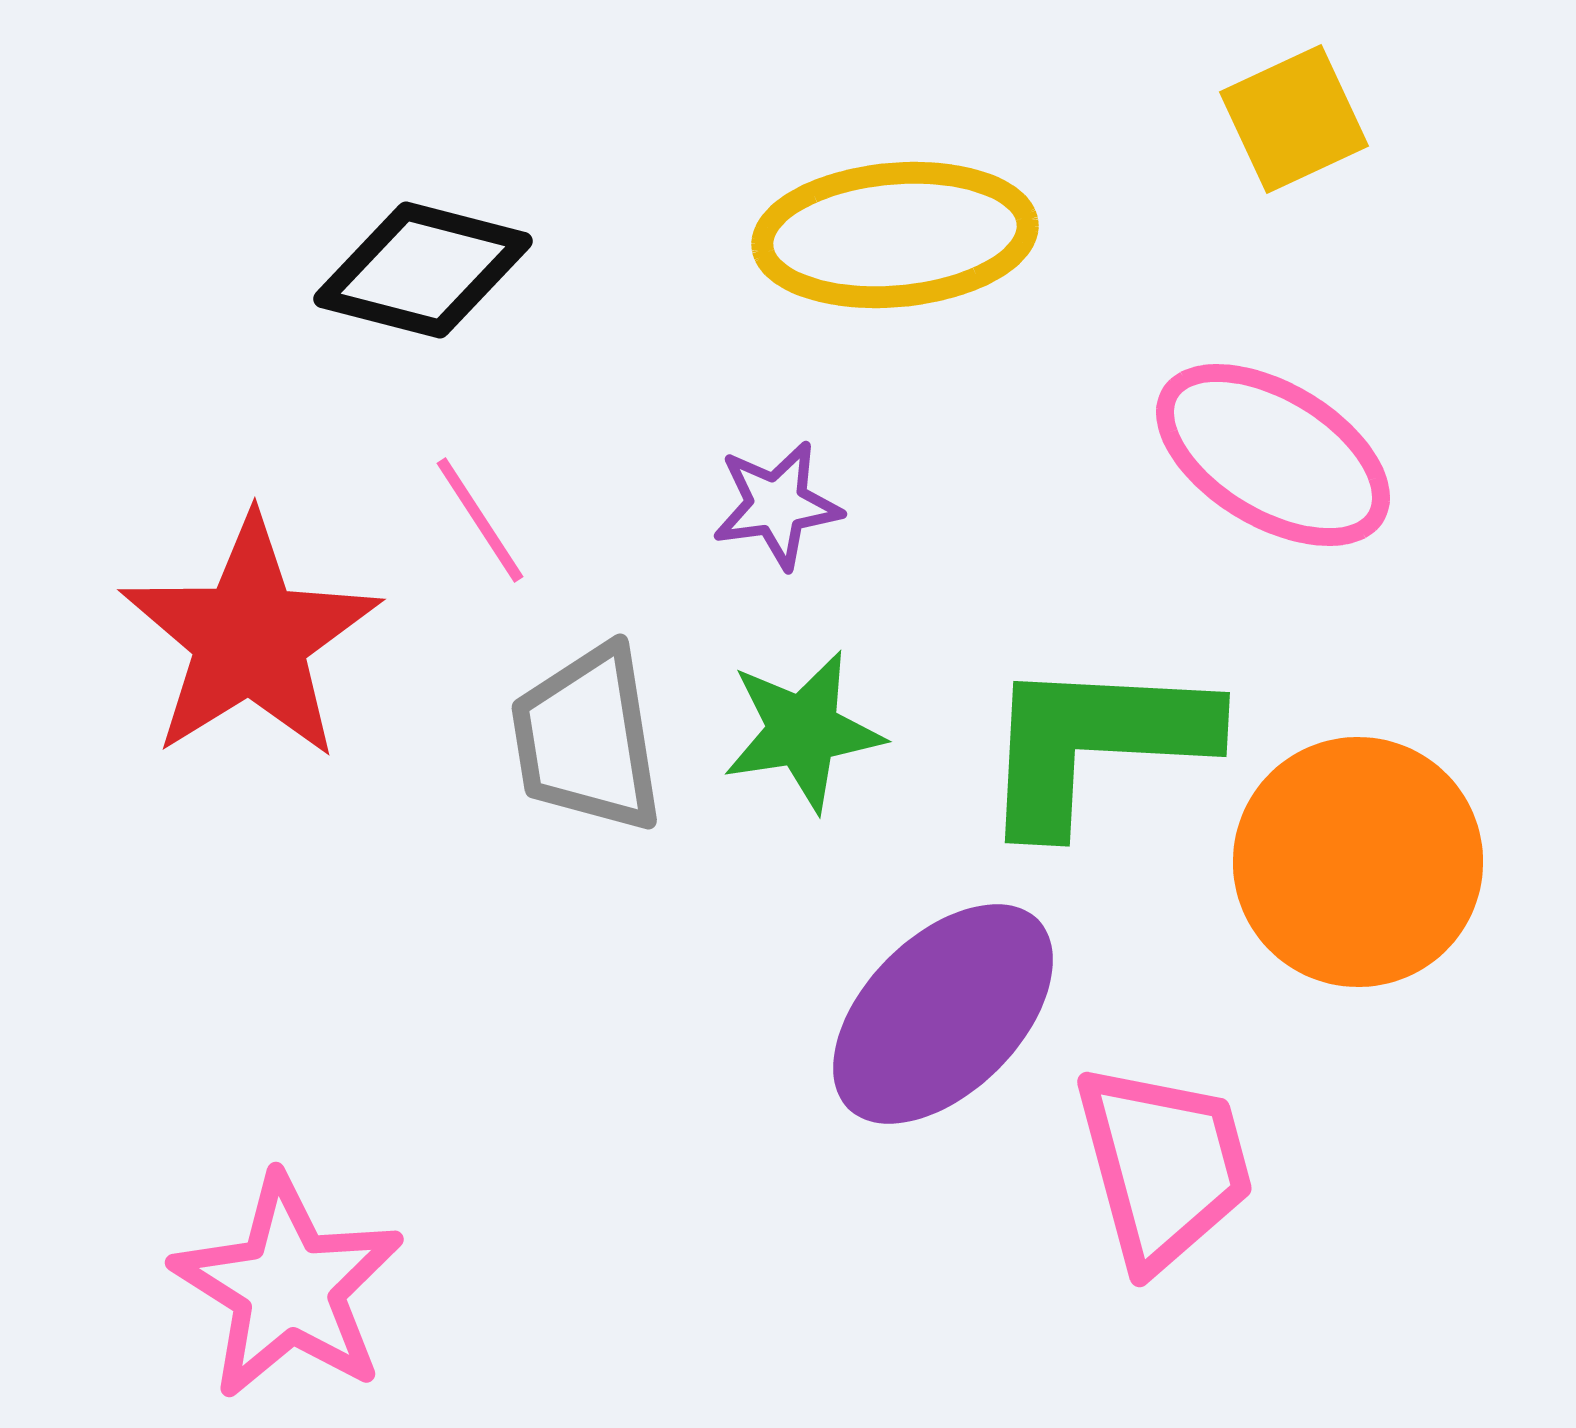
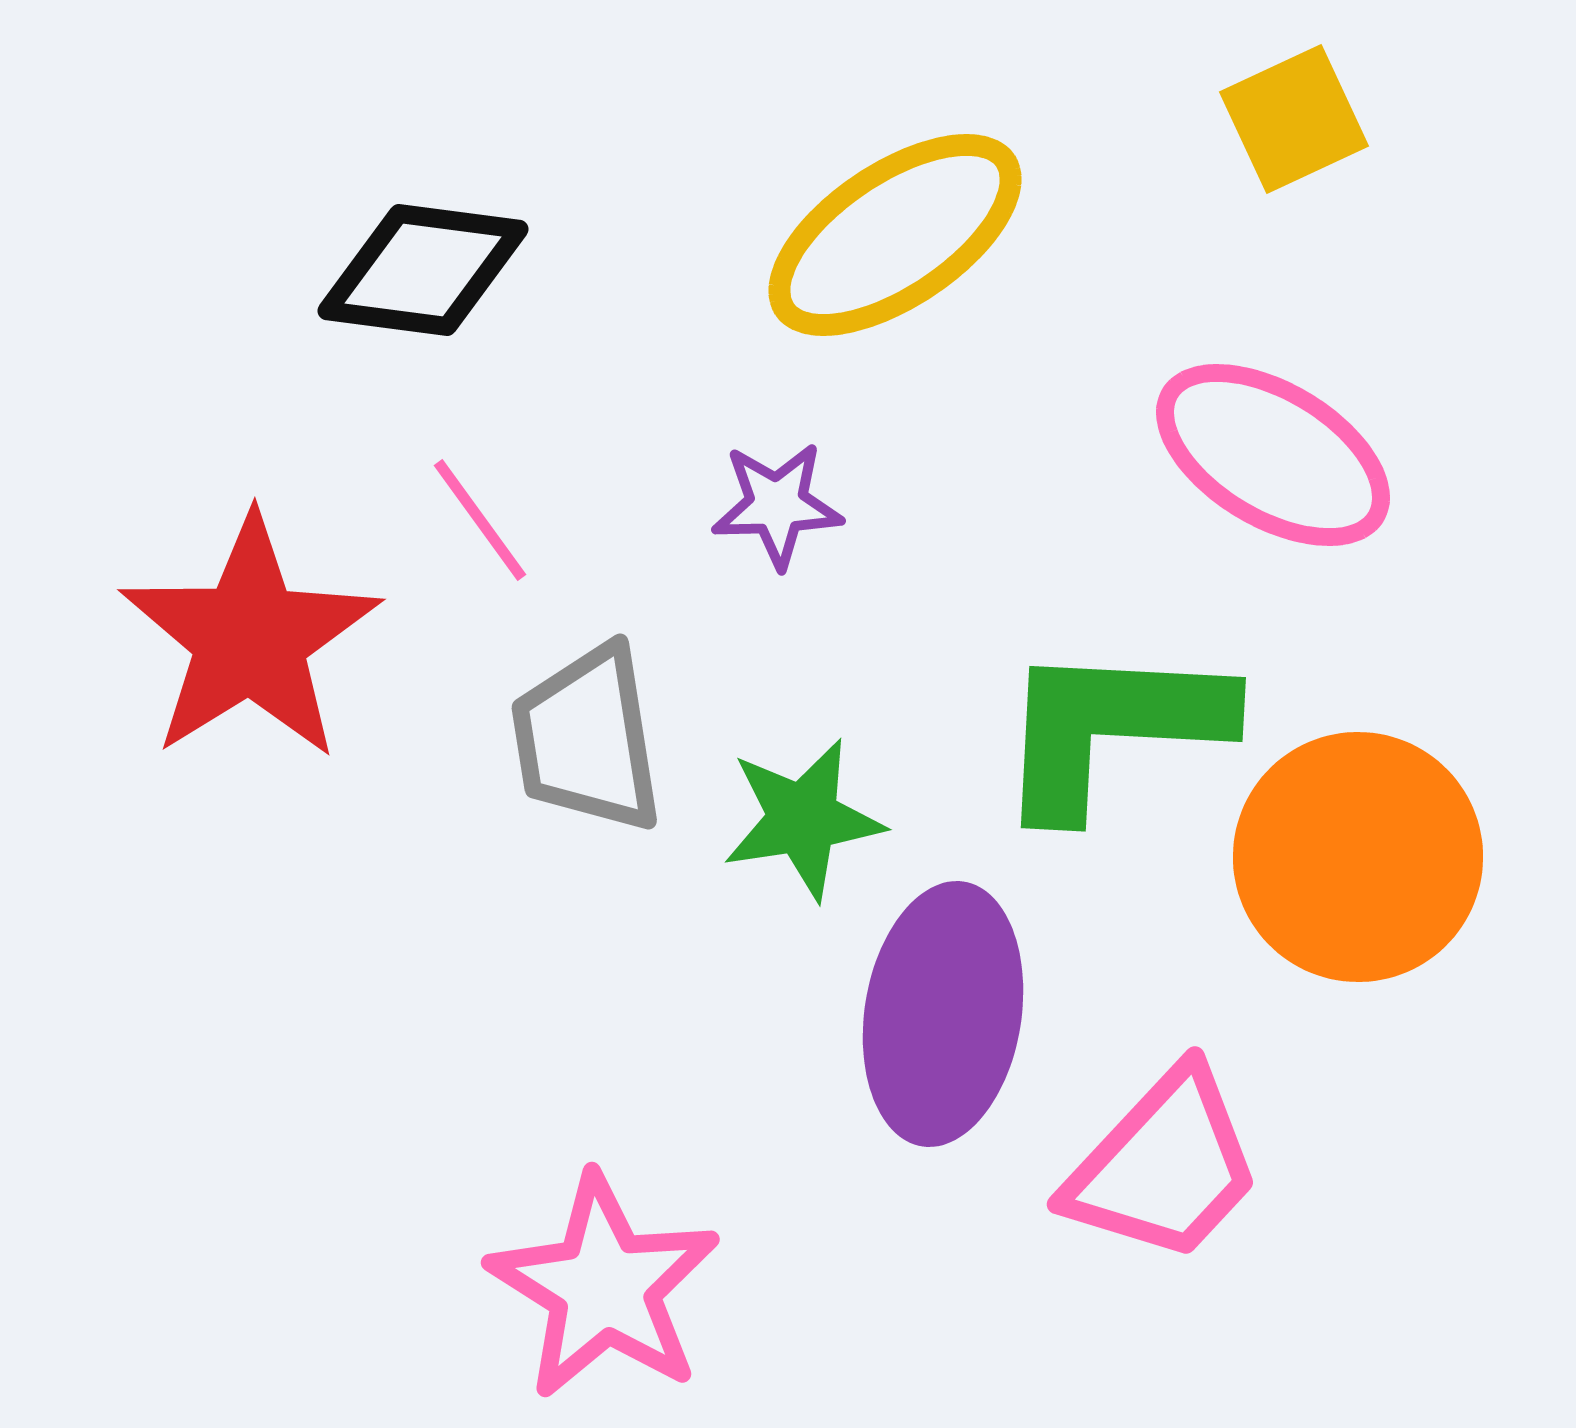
yellow ellipse: rotated 29 degrees counterclockwise
black diamond: rotated 7 degrees counterclockwise
purple star: rotated 6 degrees clockwise
pink line: rotated 3 degrees counterclockwise
green star: moved 88 px down
green L-shape: moved 16 px right, 15 px up
orange circle: moved 5 px up
purple ellipse: rotated 36 degrees counterclockwise
pink trapezoid: rotated 58 degrees clockwise
pink star: moved 316 px right
